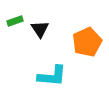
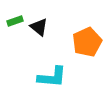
black triangle: moved 1 px left, 2 px up; rotated 18 degrees counterclockwise
cyan L-shape: moved 1 px down
